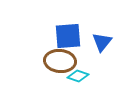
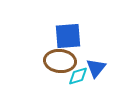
blue triangle: moved 6 px left, 26 px down
cyan diamond: rotated 35 degrees counterclockwise
